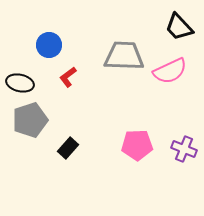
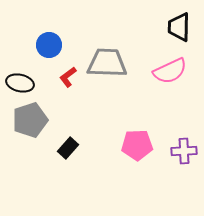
black trapezoid: rotated 44 degrees clockwise
gray trapezoid: moved 17 px left, 7 px down
purple cross: moved 2 px down; rotated 25 degrees counterclockwise
